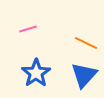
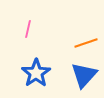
pink line: rotated 60 degrees counterclockwise
orange line: rotated 45 degrees counterclockwise
